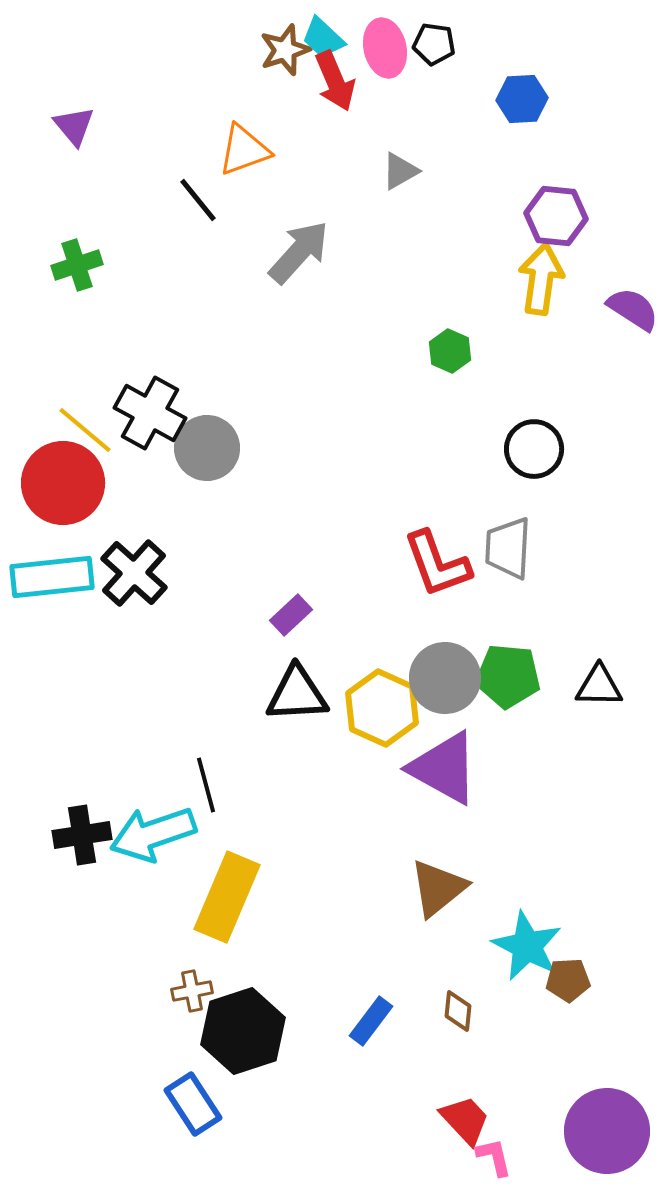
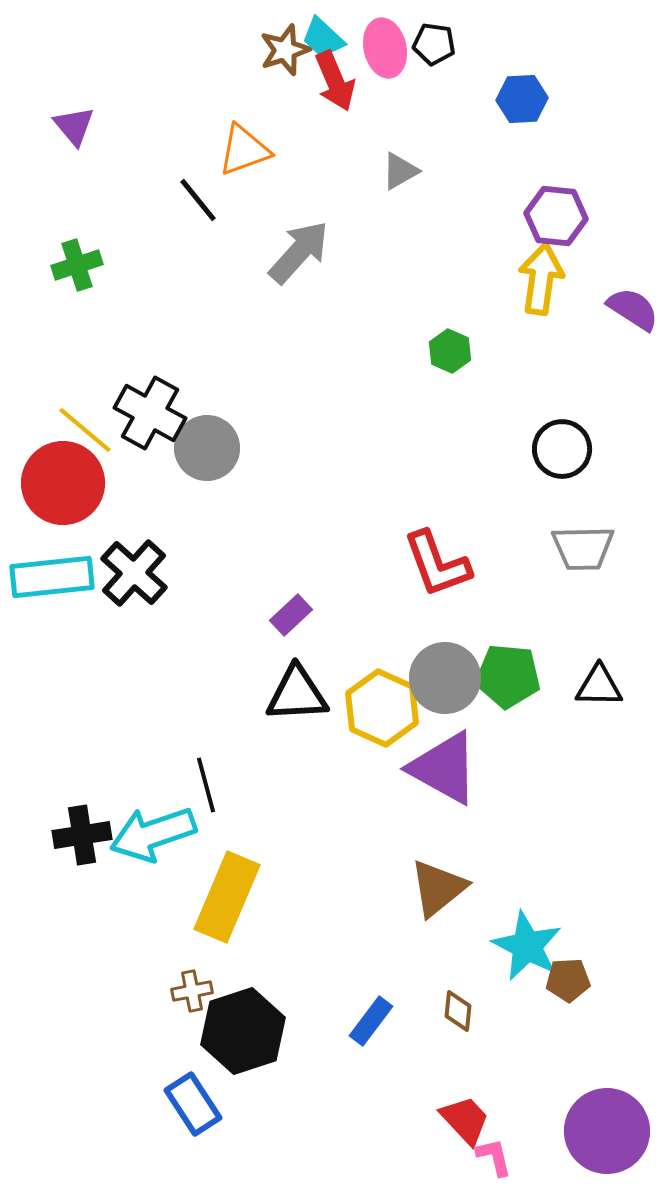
black circle at (534, 449): moved 28 px right
gray trapezoid at (508, 548): moved 75 px right; rotated 94 degrees counterclockwise
